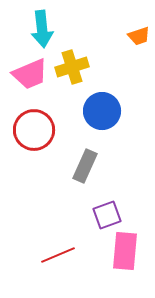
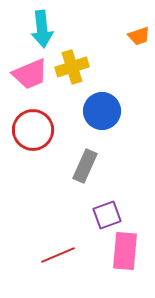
red circle: moved 1 px left
